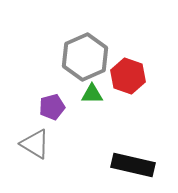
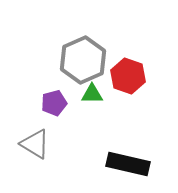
gray hexagon: moved 2 px left, 3 px down
purple pentagon: moved 2 px right, 4 px up
black rectangle: moved 5 px left, 1 px up
